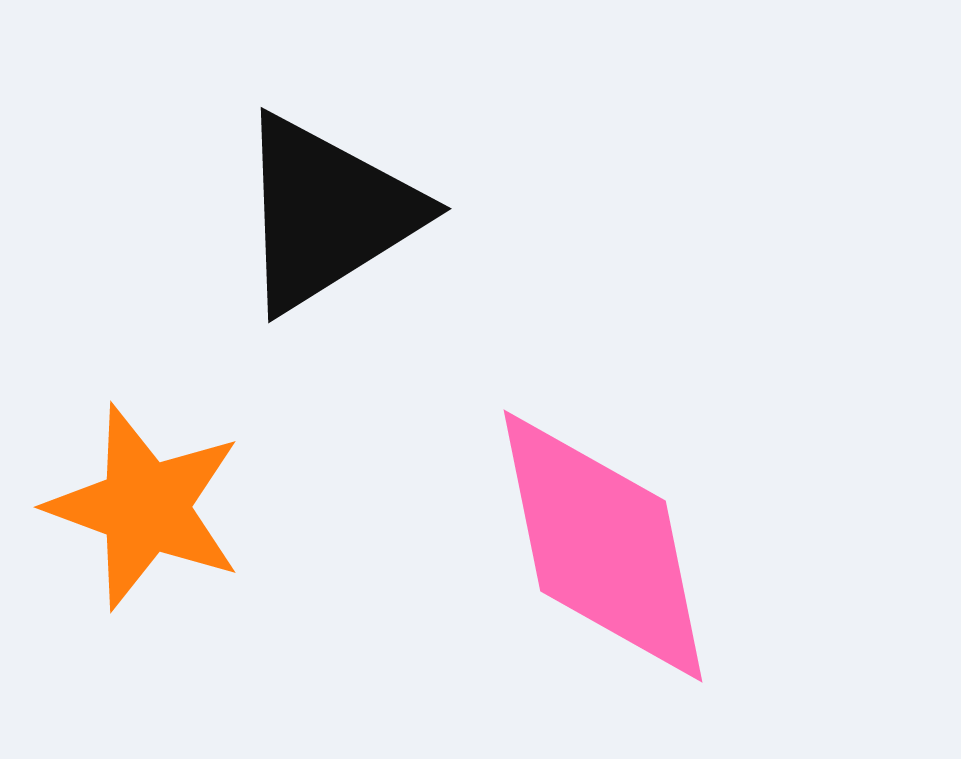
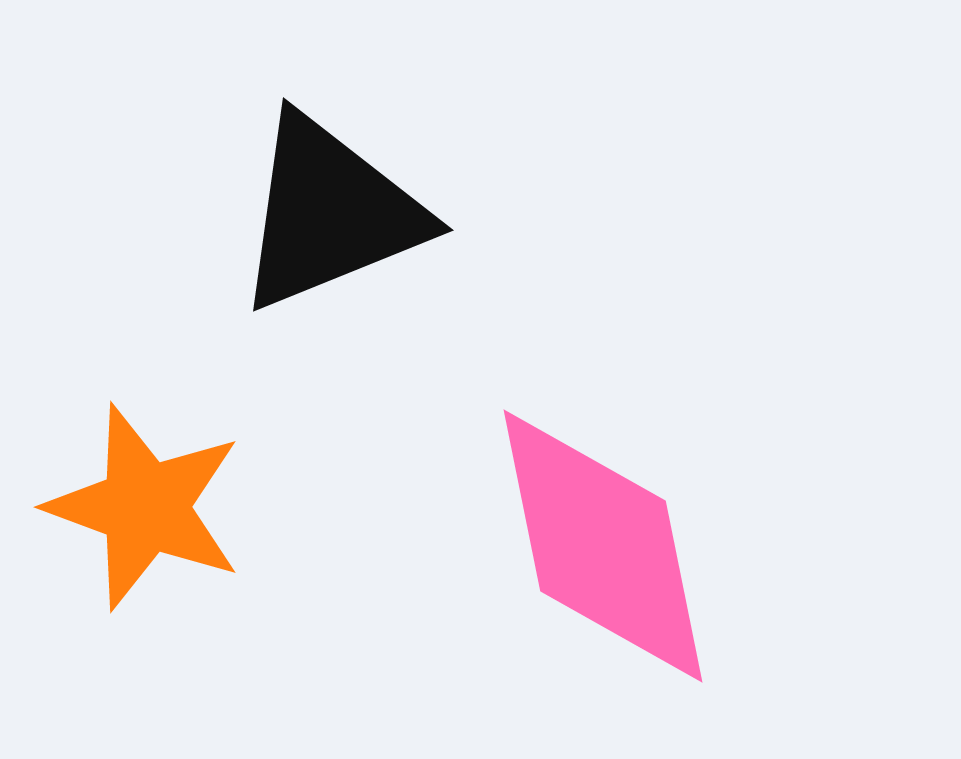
black triangle: moved 3 px right; rotated 10 degrees clockwise
